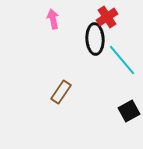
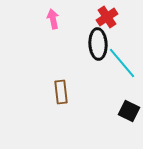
black ellipse: moved 3 px right, 5 px down
cyan line: moved 3 px down
brown rectangle: rotated 40 degrees counterclockwise
black square: rotated 35 degrees counterclockwise
